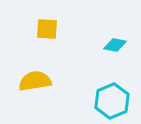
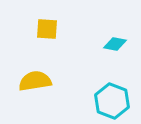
cyan diamond: moved 1 px up
cyan hexagon: rotated 16 degrees counterclockwise
